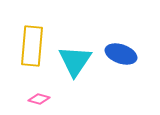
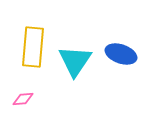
yellow rectangle: moved 1 px right, 1 px down
pink diamond: moved 16 px left; rotated 20 degrees counterclockwise
